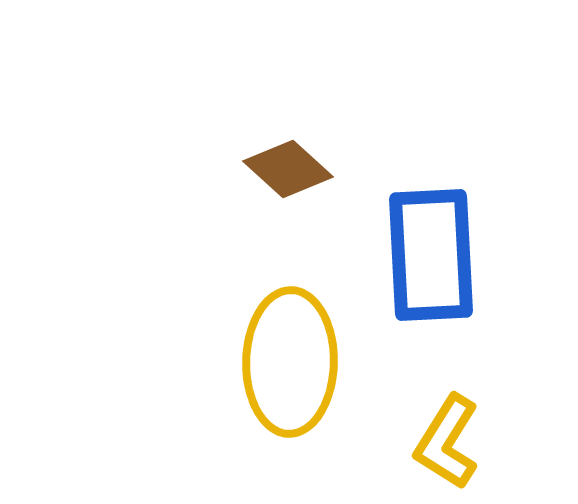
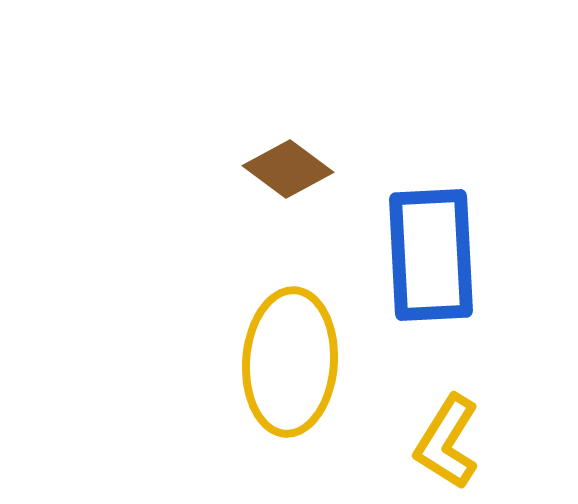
brown diamond: rotated 6 degrees counterclockwise
yellow ellipse: rotated 3 degrees clockwise
